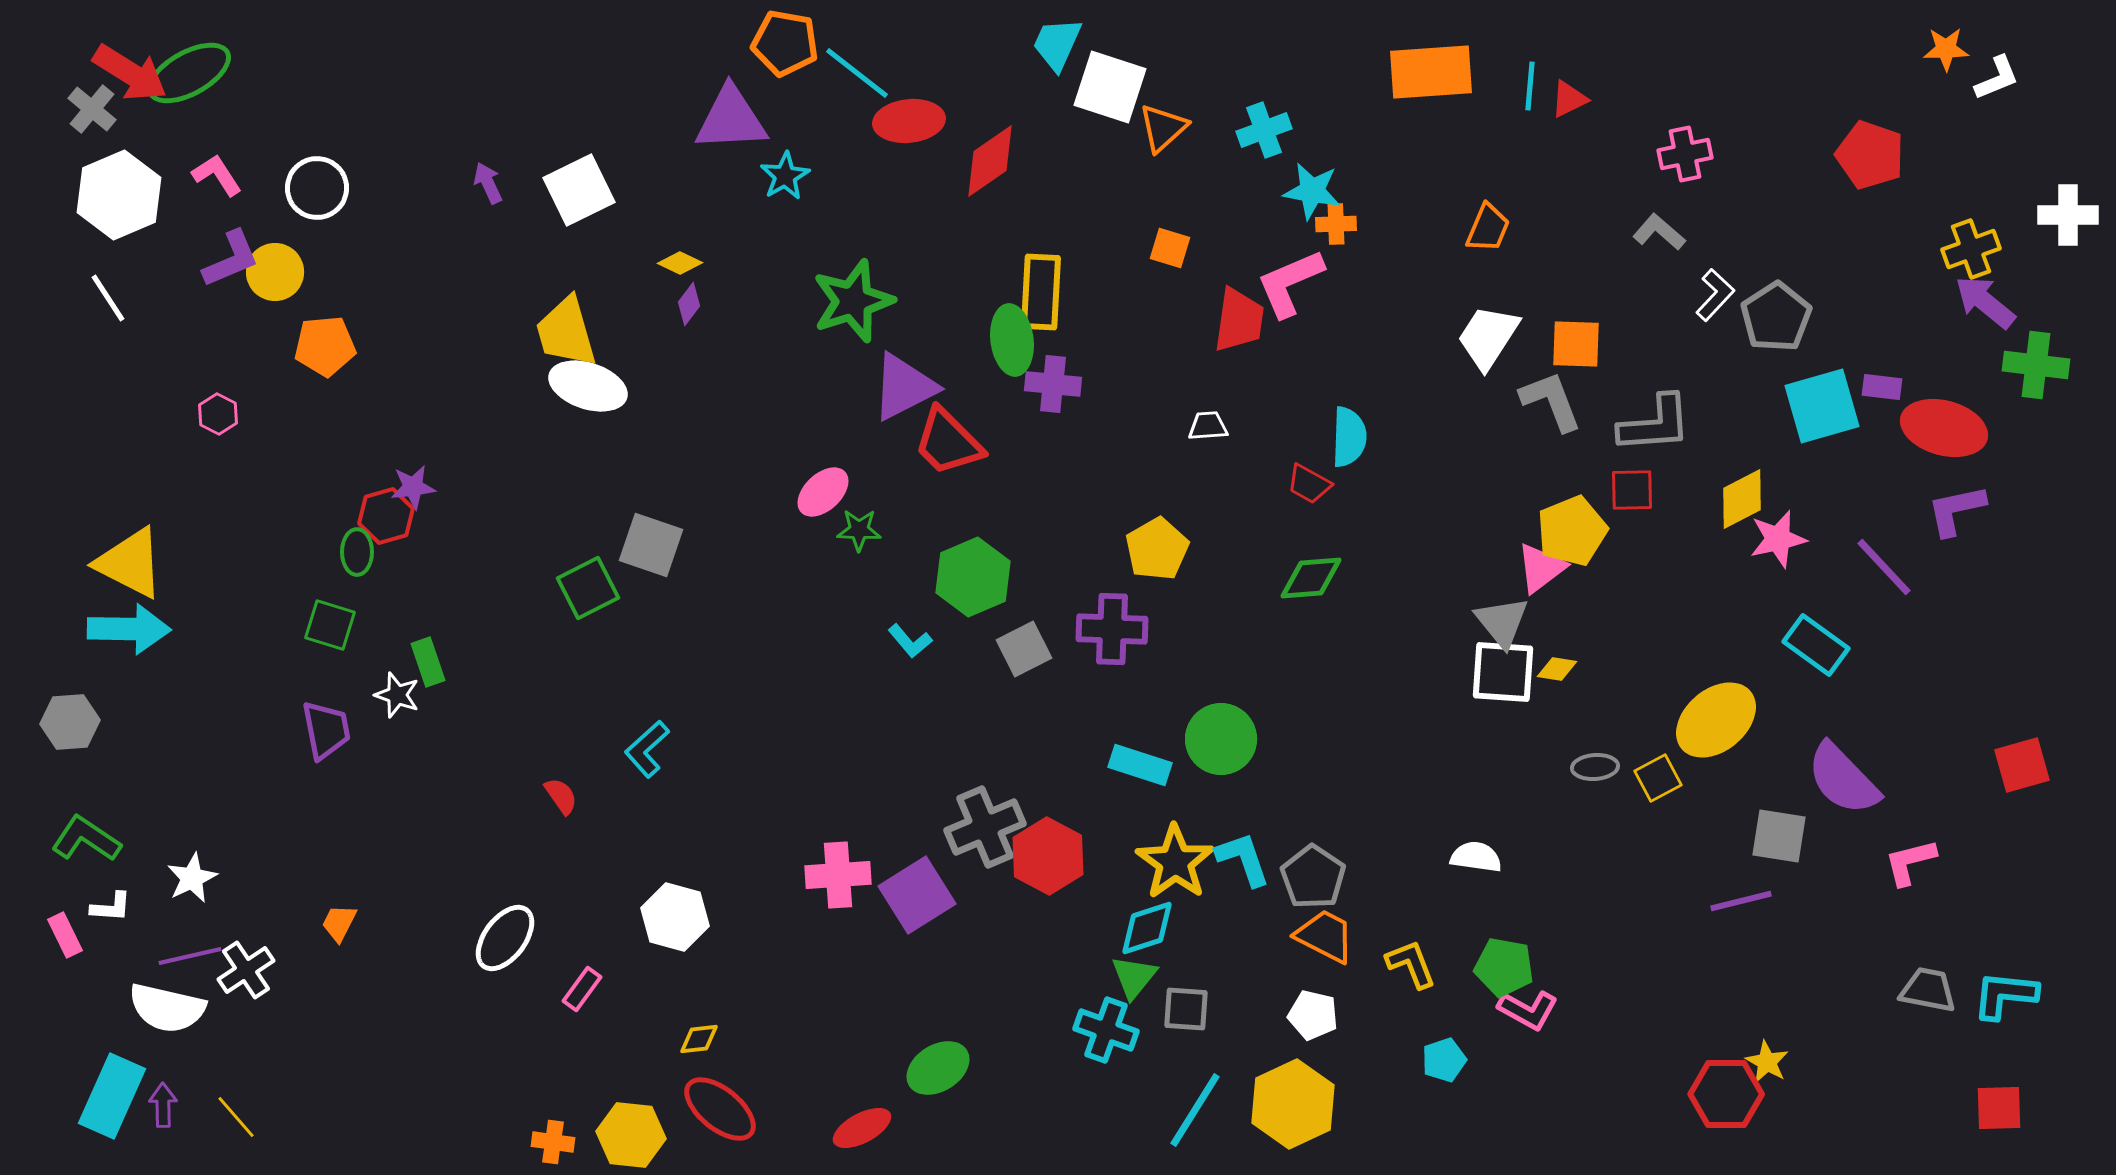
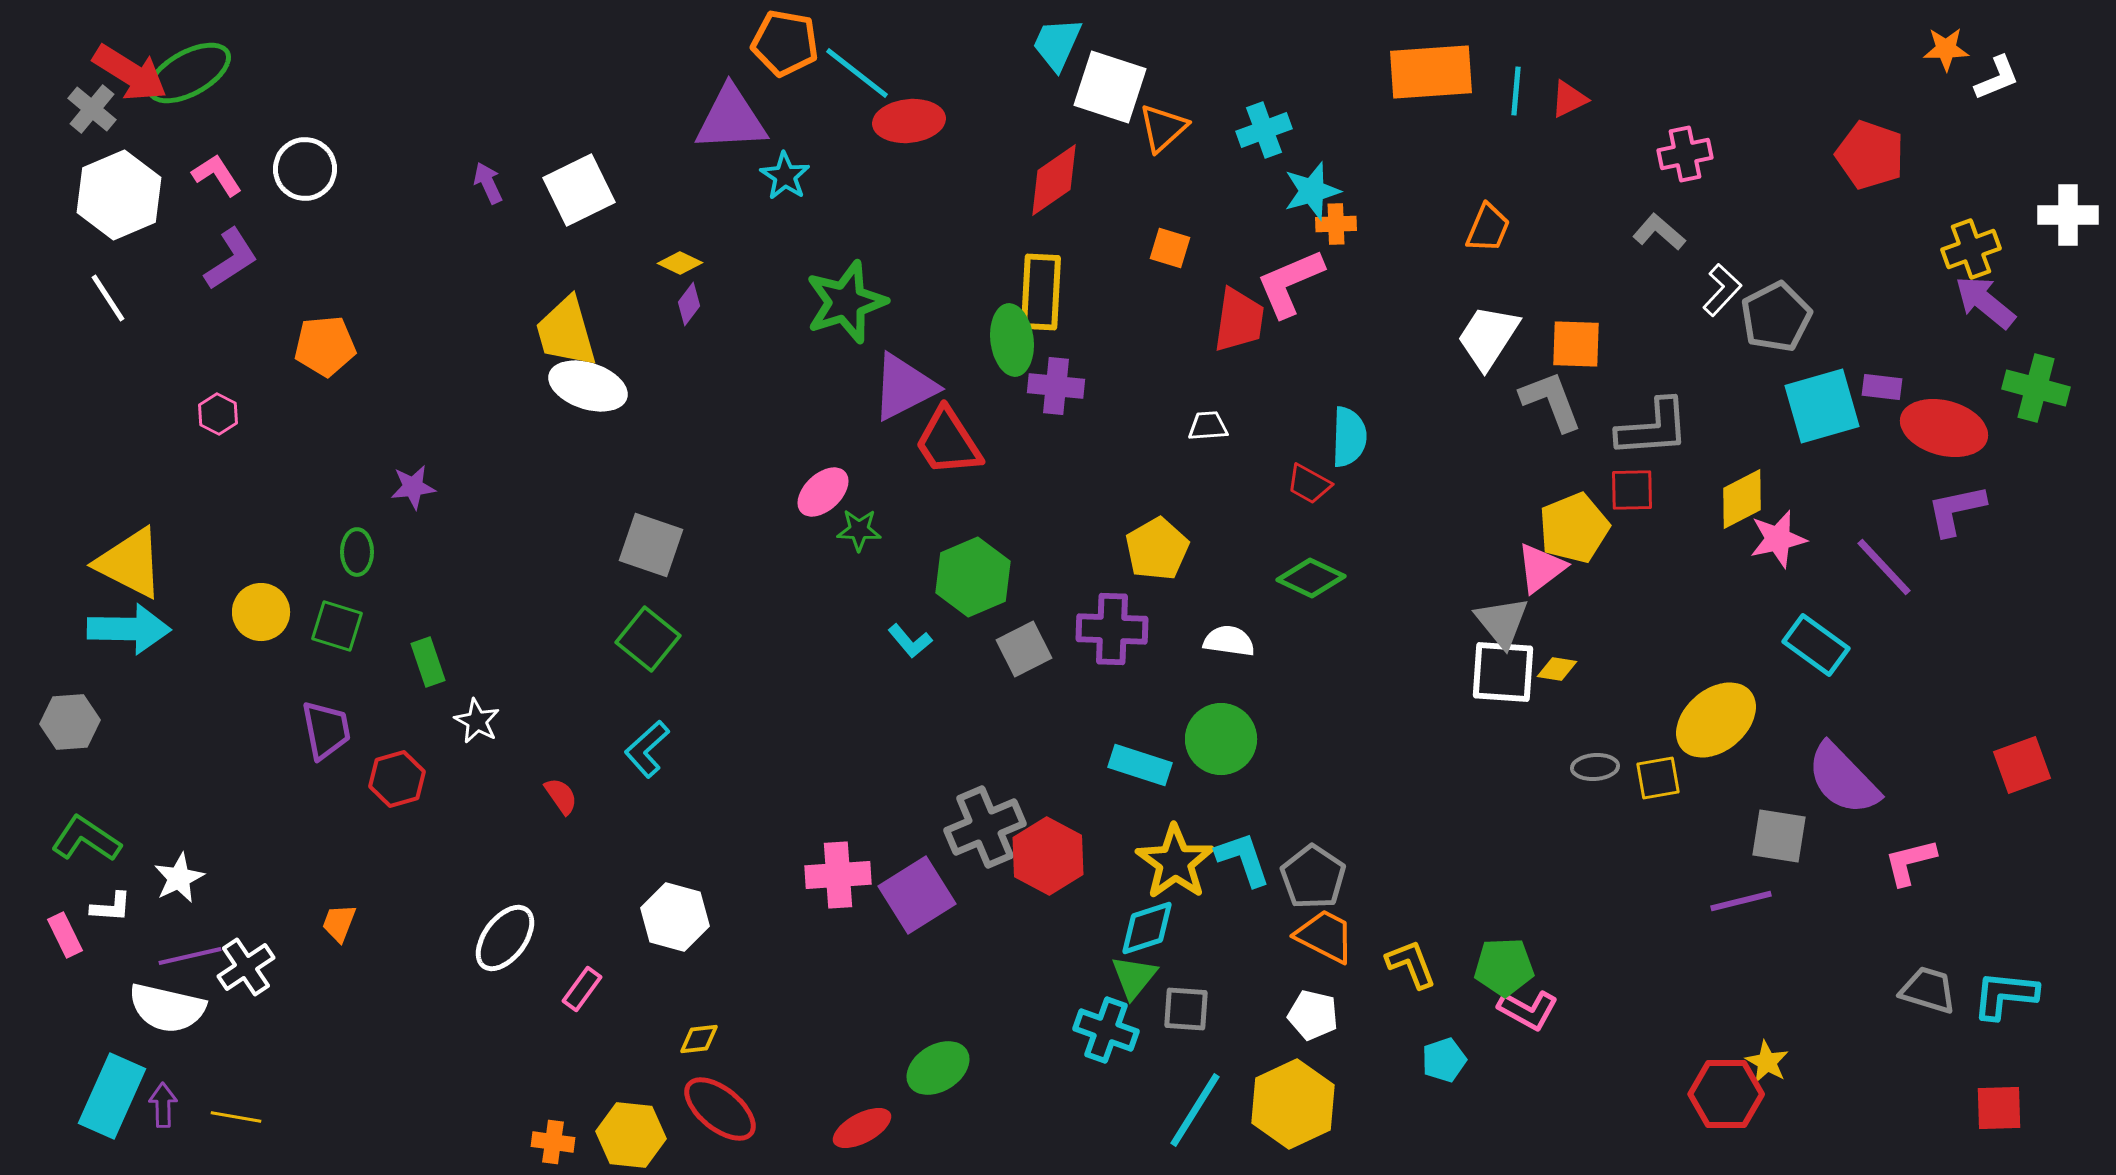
cyan line at (1530, 86): moved 14 px left, 5 px down
red diamond at (990, 161): moved 64 px right, 19 px down
cyan star at (785, 176): rotated 9 degrees counterclockwise
white circle at (317, 188): moved 12 px left, 19 px up
cyan star at (1312, 191): rotated 26 degrees counterclockwise
purple L-shape at (231, 259): rotated 10 degrees counterclockwise
yellow circle at (275, 272): moved 14 px left, 340 px down
white L-shape at (1715, 295): moved 7 px right, 5 px up
green star at (853, 301): moved 7 px left, 1 px down
gray pentagon at (1776, 317): rotated 6 degrees clockwise
green cross at (2036, 365): moved 23 px down; rotated 8 degrees clockwise
purple cross at (1053, 384): moved 3 px right, 2 px down
gray L-shape at (1655, 424): moved 2 px left, 4 px down
red trapezoid at (948, 442): rotated 12 degrees clockwise
red hexagon at (386, 516): moved 11 px right, 263 px down
yellow pentagon at (1572, 531): moved 2 px right, 3 px up
green diamond at (1311, 578): rotated 30 degrees clockwise
green square at (588, 588): moved 60 px right, 51 px down; rotated 24 degrees counterclockwise
green square at (330, 625): moved 7 px right, 1 px down
white star at (397, 695): moved 80 px right, 26 px down; rotated 9 degrees clockwise
red square at (2022, 765): rotated 4 degrees counterclockwise
yellow square at (1658, 778): rotated 18 degrees clockwise
white semicircle at (1476, 857): moved 247 px left, 216 px up
white star at (192, 878): moved 13 px left
orange trapezoid at (339, 923): rotated 6 degrees counterclockwise
green pentagon at (1504, 967): rotated 12 degrees counterclockwise
white cross at (246, 970): moved 3 px up
gray trapezoid at (1928, 990): rotated 6 degrees clockwise
yellow line at (236, 1117): rotated 39 degrees counterclockwise
